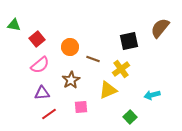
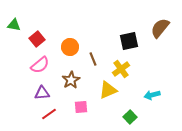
brown line: rotated 48 degrees clockwise
